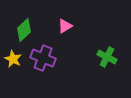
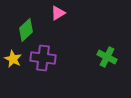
pink triangle: moved 7 px left, 13 px up
green diamond: moved 2 px right
purple cross: rotated 15 degrees counterclockwise
